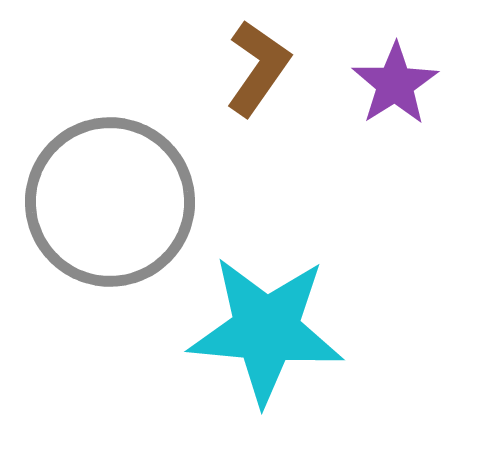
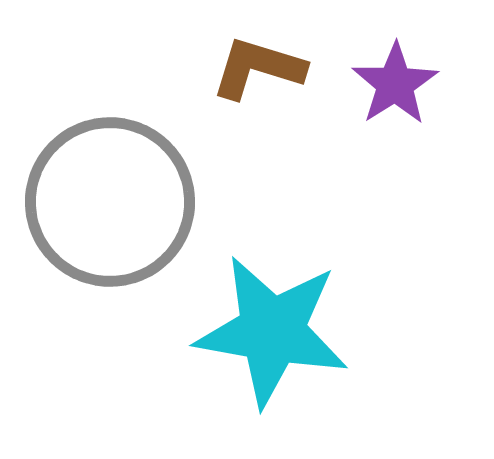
brown L-shape: rotated 108 degrees counterclockwise
cyan star: moved 6 px right, 1 px down; rotated 5 degrees clockwise
